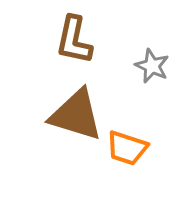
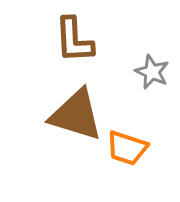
brown L-shape: rotated 15 degrees counterclockwise
gray star: moved 6 px down
